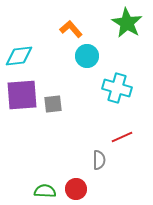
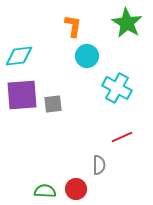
orange L-shape: moved 2 px right, 3 px up; rotated 50 degrees clockwise
cyan cross: rotated 12 degrees clockwise
gray semicircle: moved 5 px down
